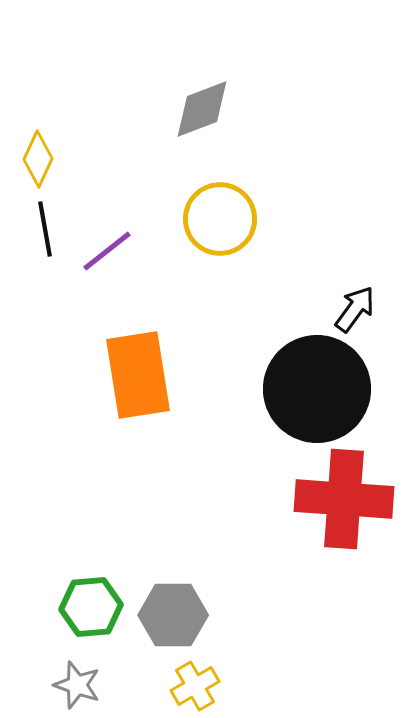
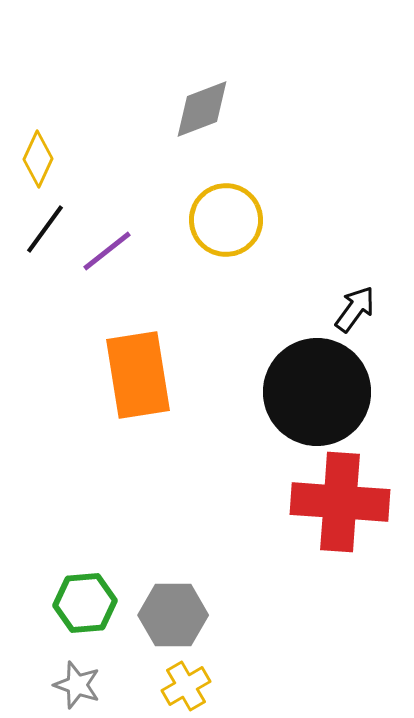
yellow circle: moved 6 px right, 1 px down
black line: rotated 46 degrees clockwise
black circle: moved 3 px down
red cross: moved 4 px left, 3 px down
green hexagon: moved 6 px left, 4 px up
yellow cross: moved 9 px left
